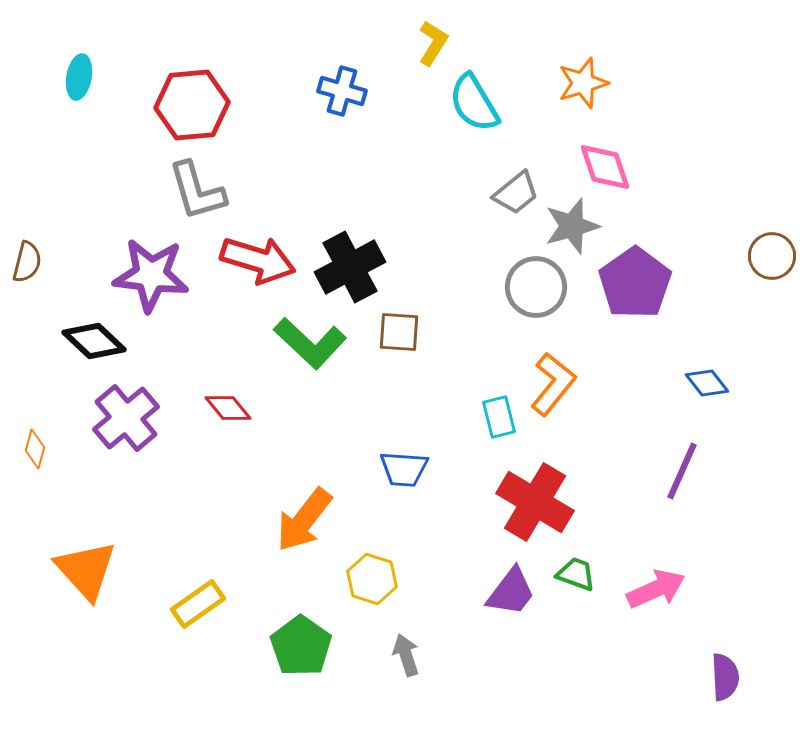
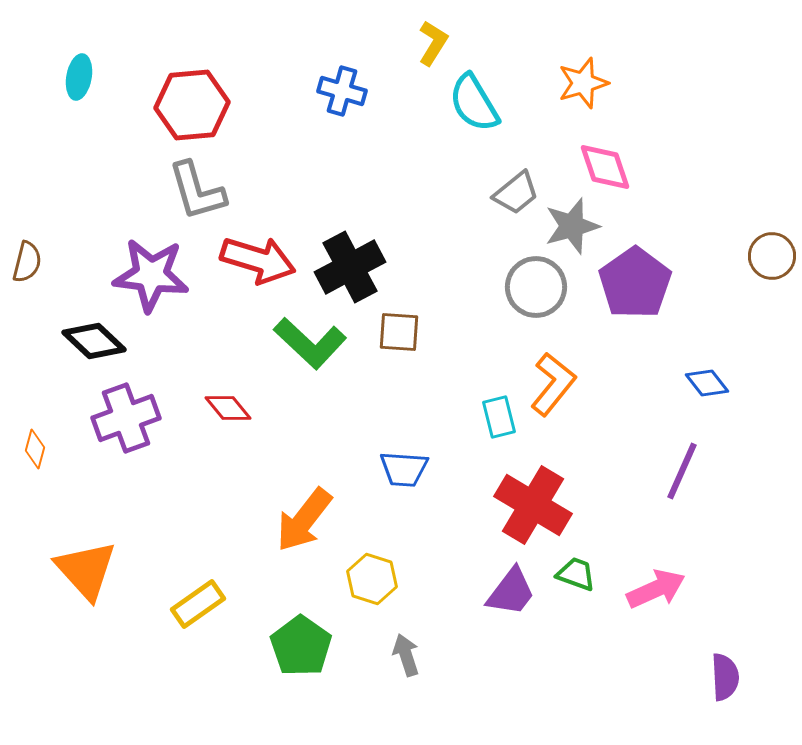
purple cross: rotated 20 degrees clockwise
red cross: moved 2 px left, 3 px down
